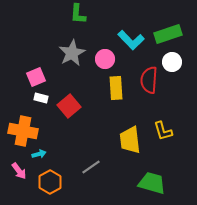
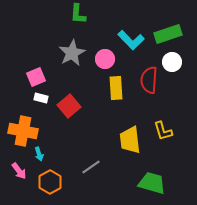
cyan arrow: rotated 88 degrees clockwise
